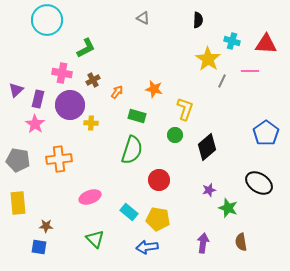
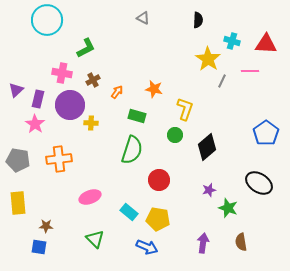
blue arrow: rotated 150 degrees counterclockwise
